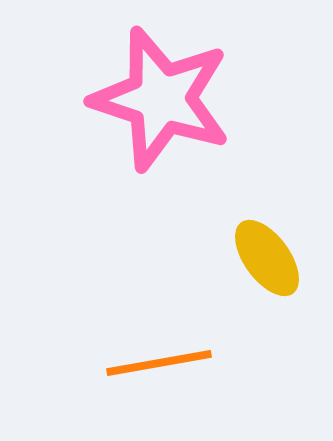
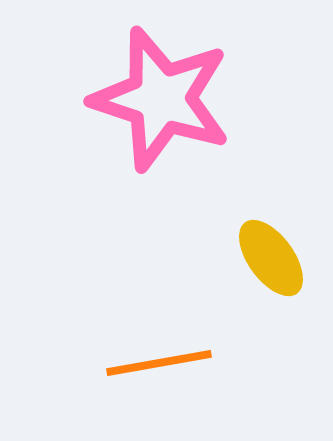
yellow ellipse: moved 4 px right
